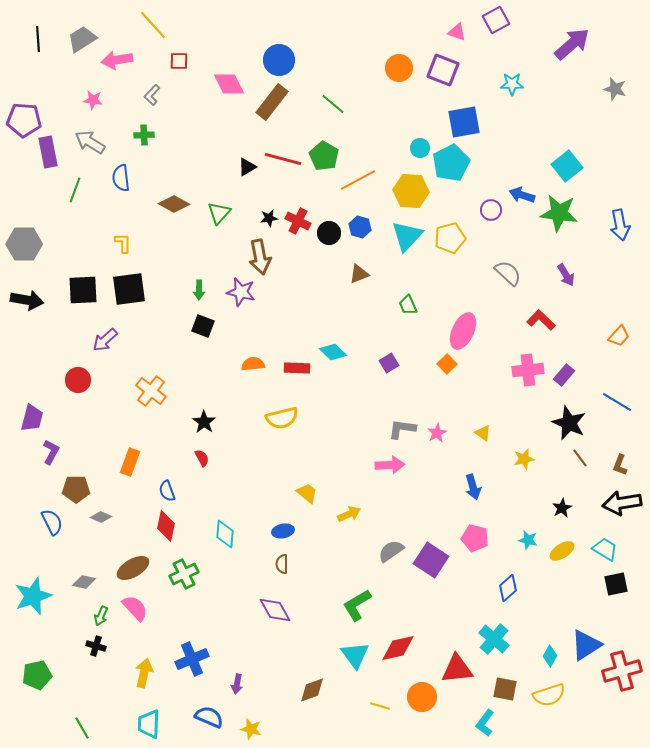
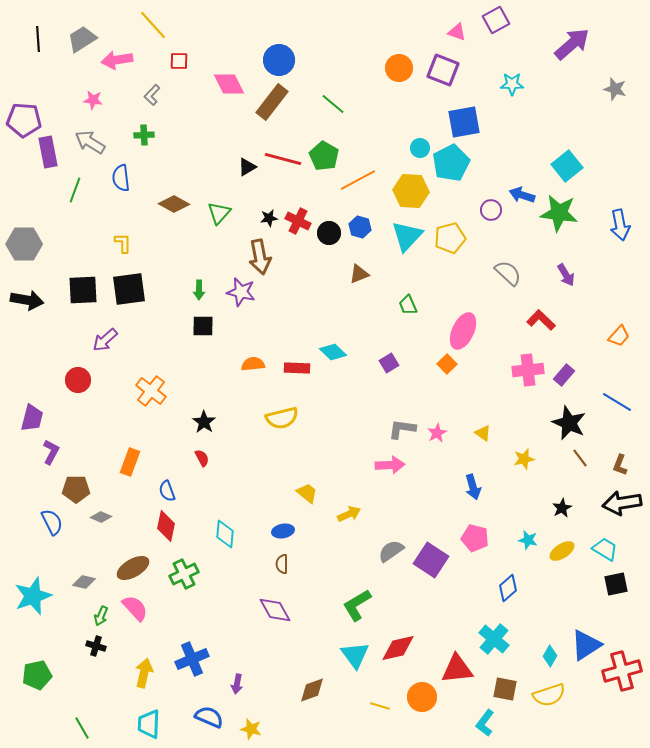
black square at (203, 326): rotated 20 degrees counterclockwise
